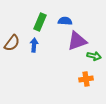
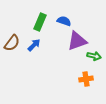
blue semicircle: moved 1 px left; rotated 16 degrees clockwise
blue arrow: rotated 40 degrees clockwise
